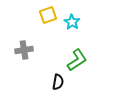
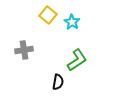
yellow square: rotated 30 degrees counterclockwise
